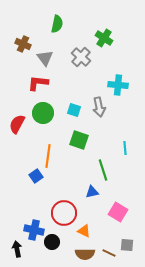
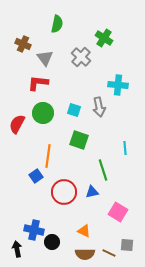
red circle: moved 21 px up
